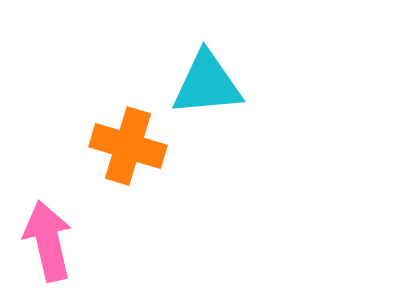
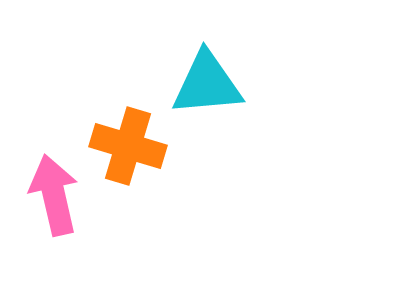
pink arrow: moved 6 px right, 46 px up
